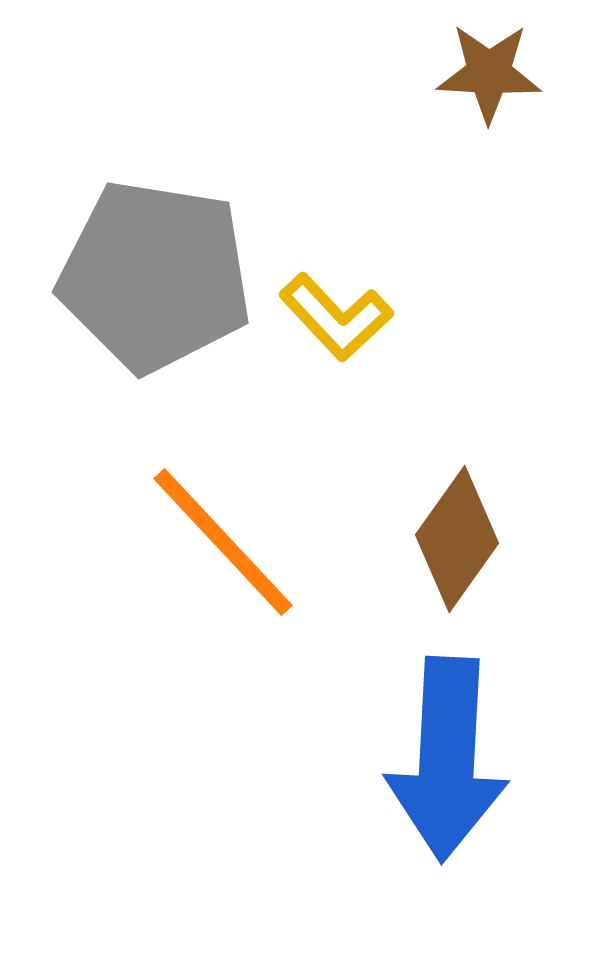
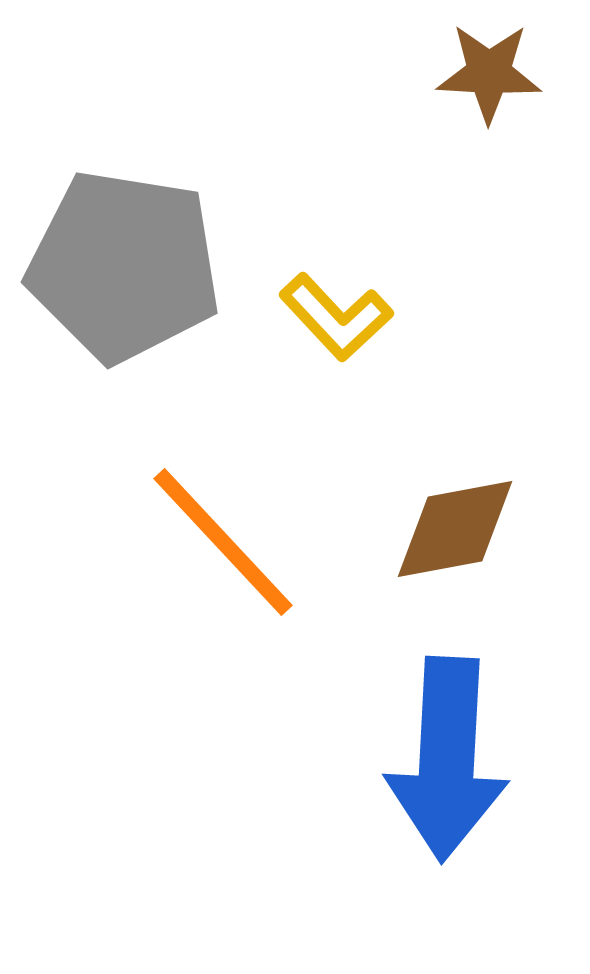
gray pentagon: moved 31 px left, 10 px up
brown diamond: moved 2 px left, 10 px up; rotated 44 degrees clockwise
